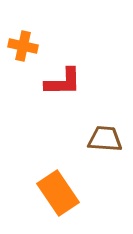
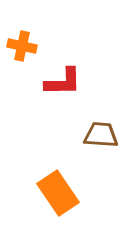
orange cross: moved 1 px left
brown trapezoid: moved 4 px left, 4 px up
